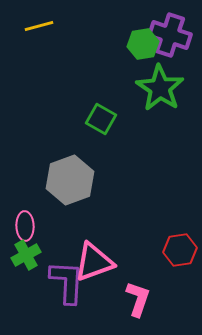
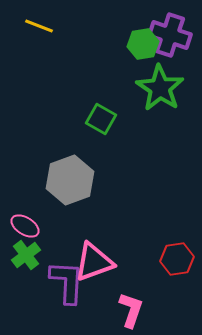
yellow line: rotated 36 degrees clockwise
pink ellipse: rotated 56 degrees counterclockwise
red hexagon: moved 3 px left, 9 px down
green cross: rotated 8 degrees counterclockwise
pink L-shape: moved 7 px left, 11 px down
